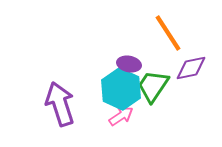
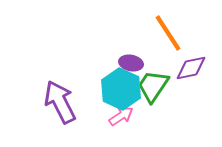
purple ellipse: moved 2 px right, 1 px up
purple arrow: moved 2 px up; rotated 9 degrees counterclockwise
